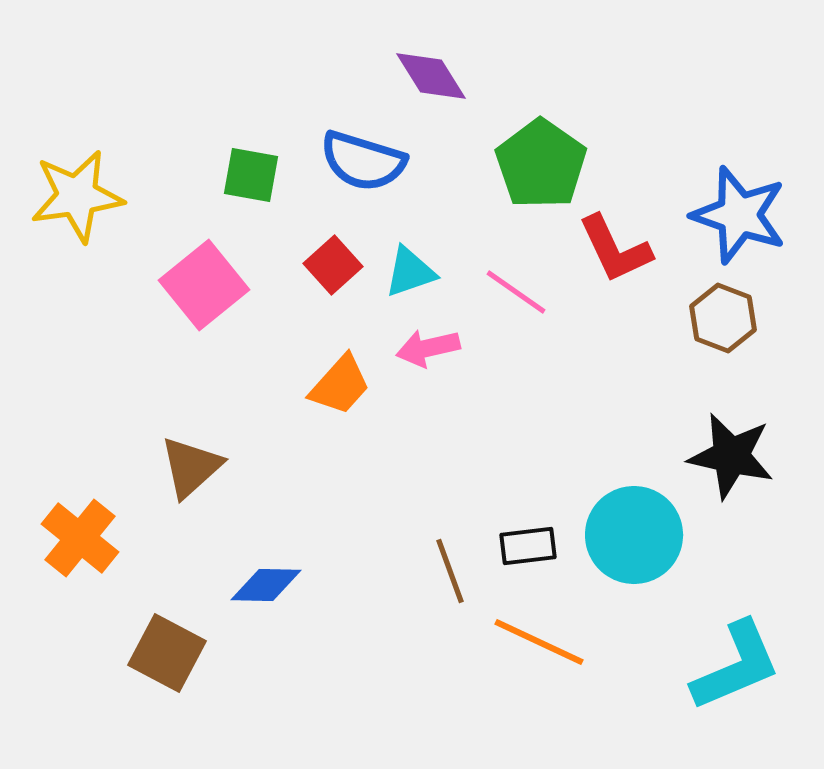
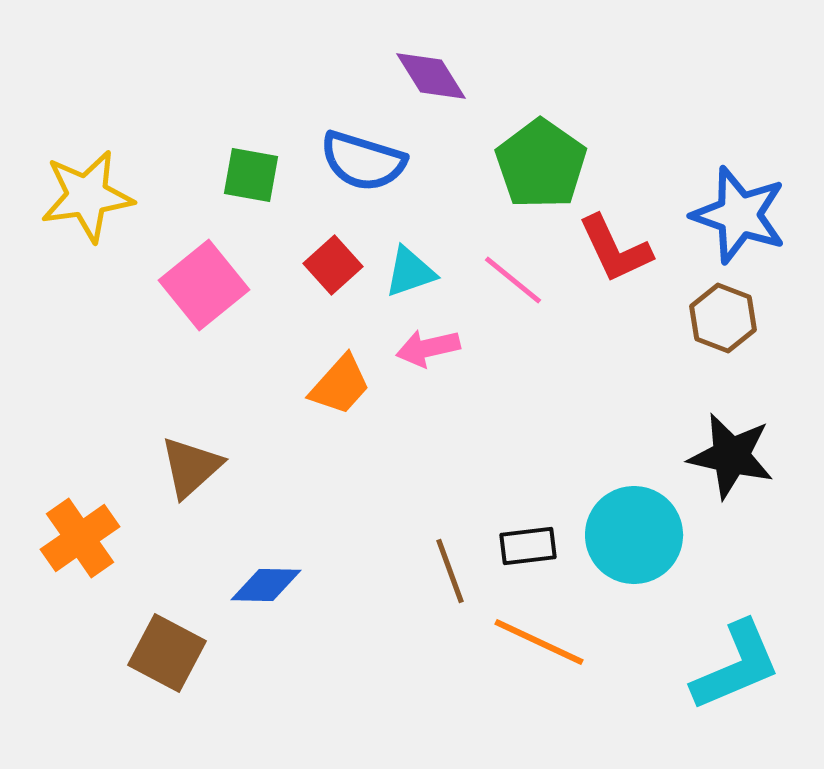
yellow star: moved 10 px right
pink line: moved 3 px left, 12 px up; rotated 4 degrees clockwise
orange cross: rotated 16 degrees clockwise
